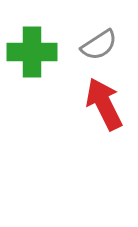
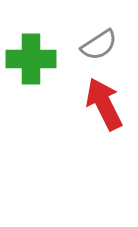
green cross: moved 1 px left, 7 px down
